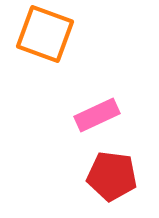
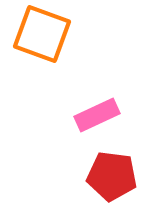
orange square: moved 3 px left
